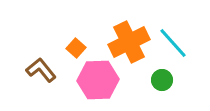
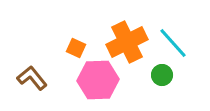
orange cross: moved 2 px left
orange square: rotated 18 degrees counterclockwise
brown L-shape: moved 9 px left, 8 px down
green circle: moved 5 px up
